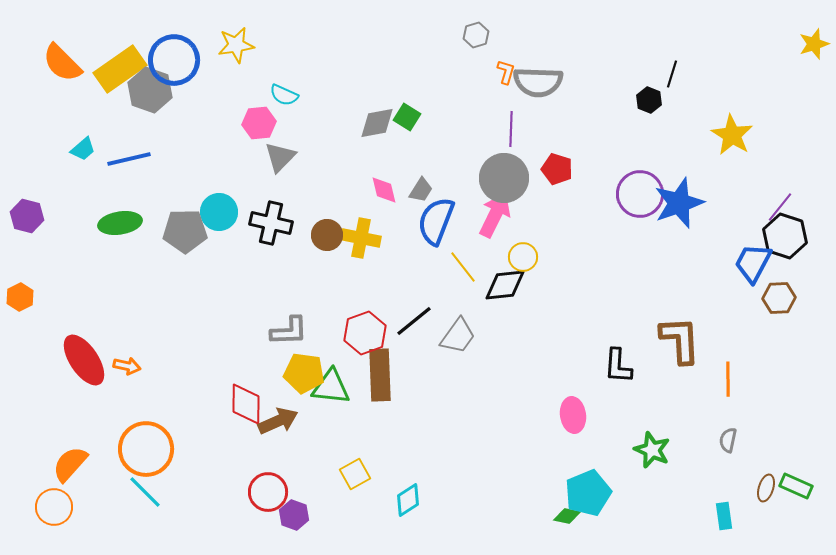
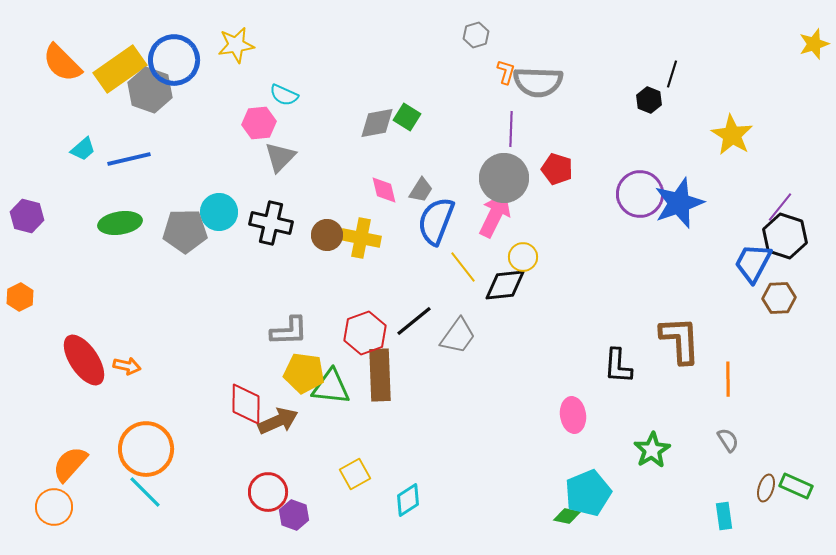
gray semicircle at (728, 440): rotated 135 degrees clockwise
green star at (652, 450): rotated 18 degrees clockwise
